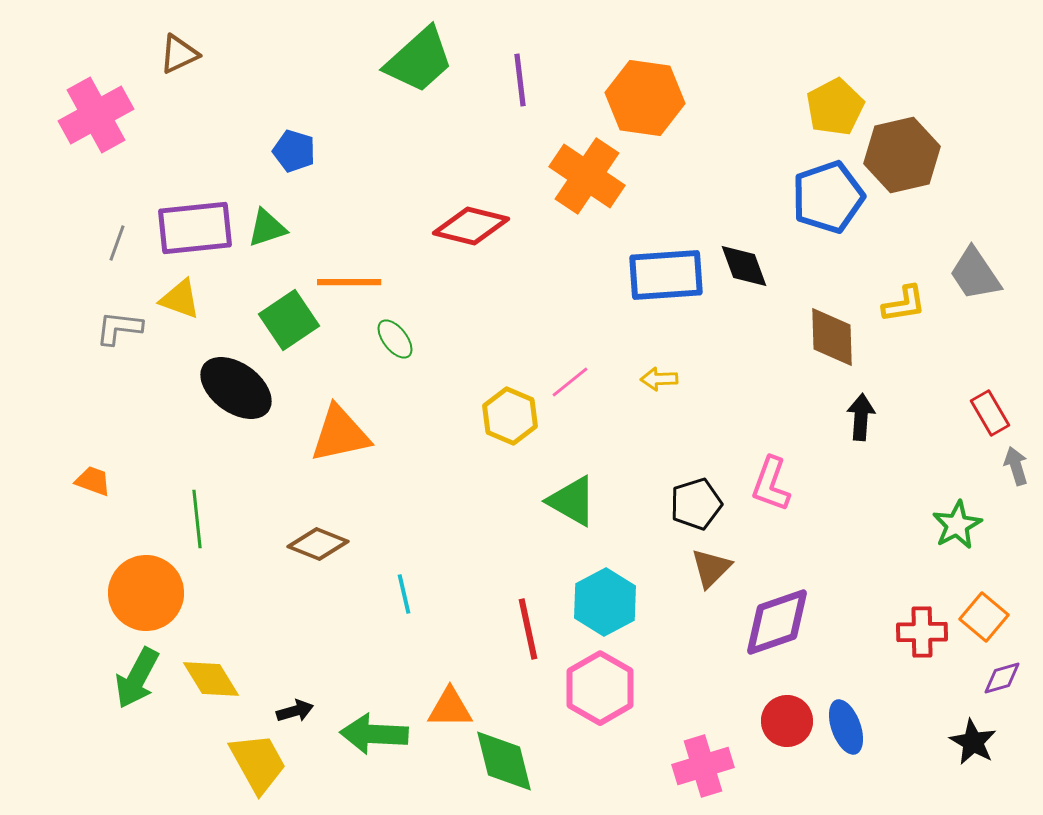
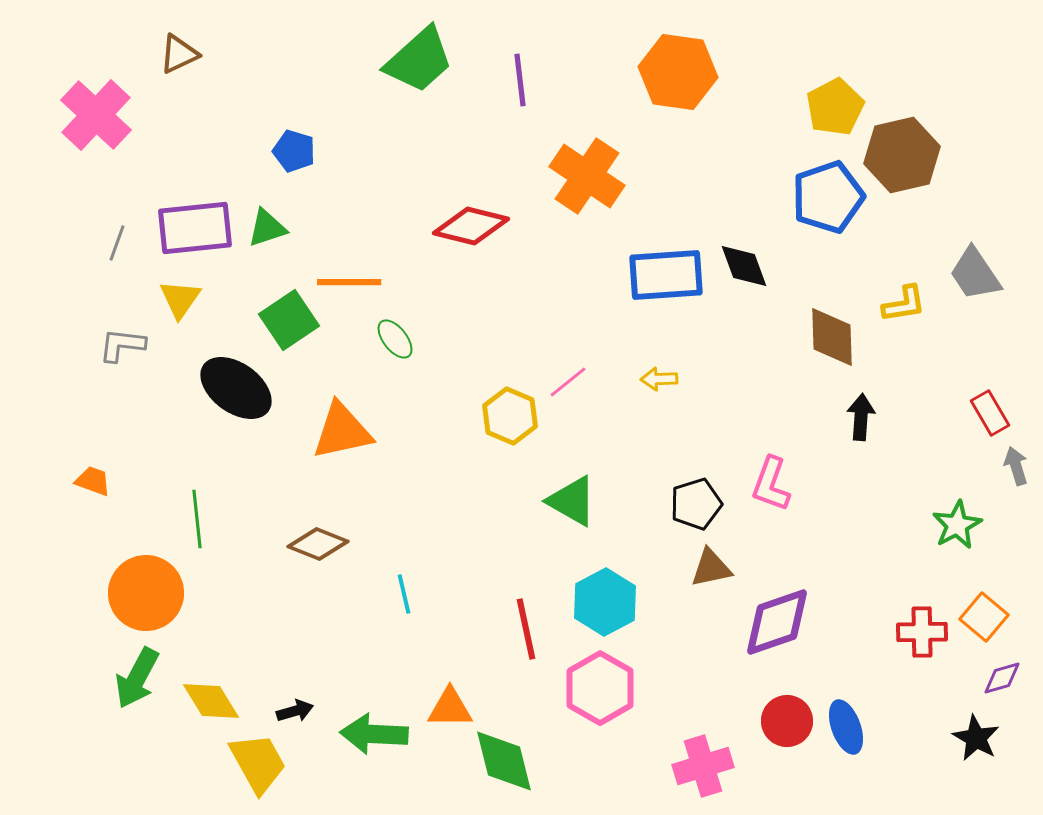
orange hexagon at (645, 98): moved 33 px right, 26 px up
pink cross at (96, 115): rotated 18 degrees counterclockwise
yellow triangle at (180, 299): rotated 45 degrees clockwise
gray L-shape at (119, 328): moved 3 px right, 17 px down
pink line at (570, 382): moved 2 px left
orange triangle at (340, 434): moved 2 px right, 3 px up
brown triangle at (711, 568): rotated 33 degrees clockwise
red line at (528, 629): moved 2 px left
yellow diamond at (211, 679): moved 22 px down
black star at (973, 742): moved 3 px right, 4 px up
